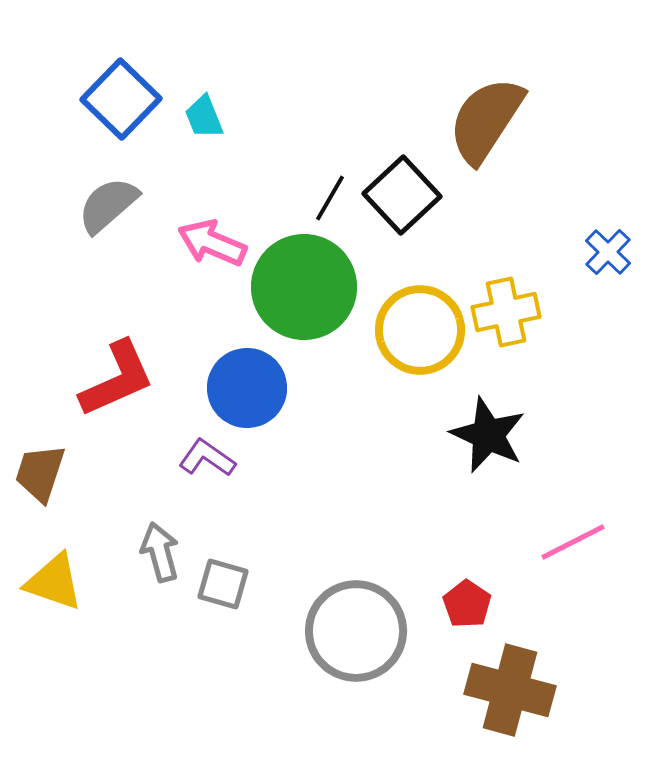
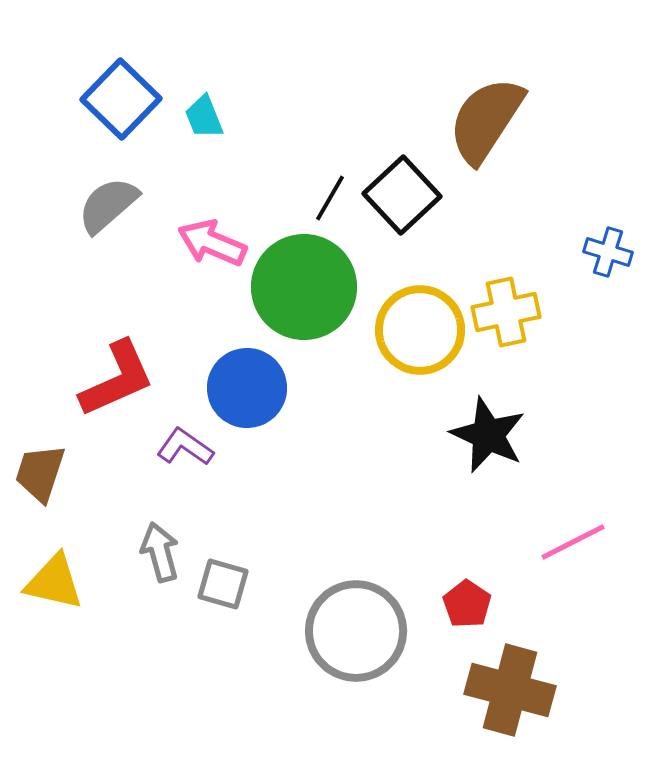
blue cross: rotated 27 degrees counterclockwise
purple L-shape: moved 22 px left, 11 px up
yellow triangle: rotated 6 degrees counterclockwise
